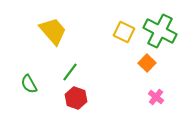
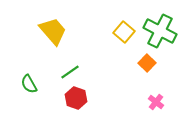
yellow square: rotated 15 degrees clockwise
green line: rotated 18 degrees clockwise
pink cross: moved 5 px down
